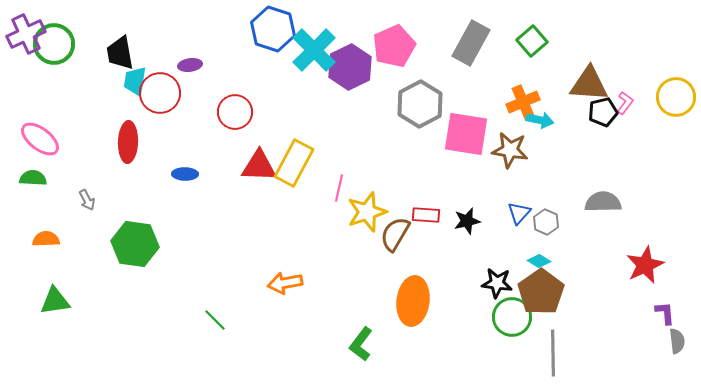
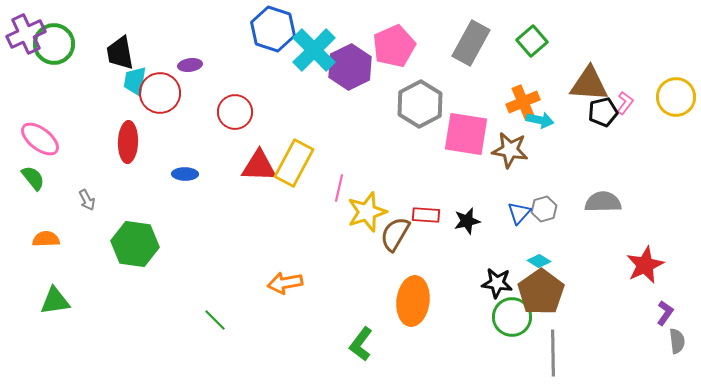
green semicircle at (33, 178): rotated 48 degrees clockwise
gray hexagon at (546, 222): moved 2 px left, 13 px up; rotated 20 degrees clockwise
purple L-shape at (665, 313): rotated 40 degrees clockwise
